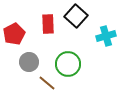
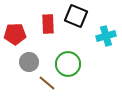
black square: rotated 20 degrees counterclockwise
red pentagon: moved 1 px right; rotated 25 degrees clockwise
